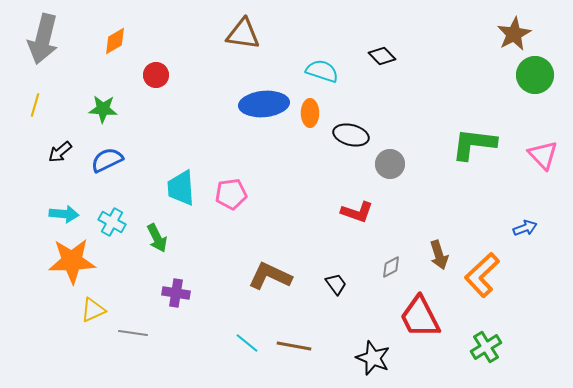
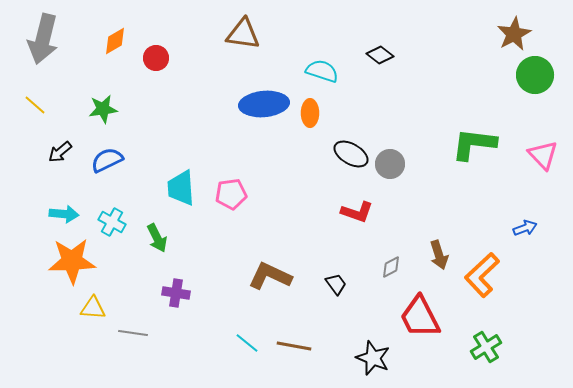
black diamond: moved 2 px left, 1 px up; rotated 8 degrees counterclockwise
red circle: moved 17 px up
yellow line: rotated 65 degrees counterclockwise
green star: rotated 12 degrees counterclockwise
black ellipse: moved 19 px down; rotated 16 degrees clockwise
yellow triangle: moved 2 px up; rotated 28 degrees clockwise
